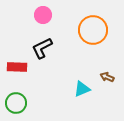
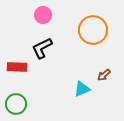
brown arrow: moved 3 px left, 2 px up; rotated 64 degrees counterclockwise
green circle: moved 1 px down
